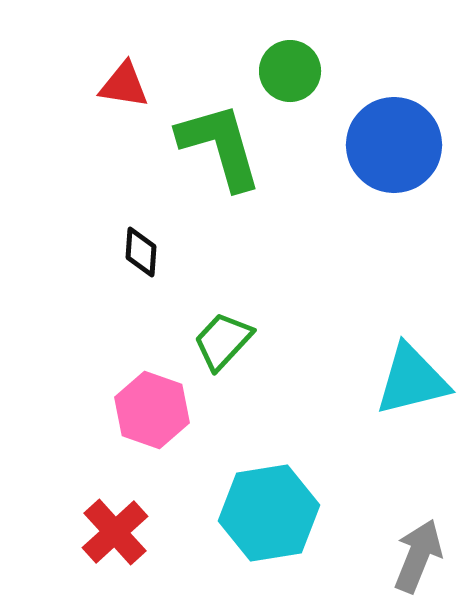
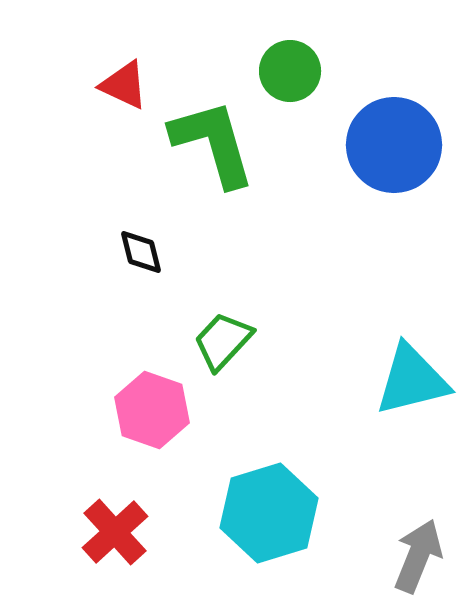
red triangle: rotated 16 degrees clockwise
green L-shape: moved 7 px left, 3 px up
black diamond: rotated 18 degrees counterclockwise
cyan hexagon: rotated 8 degrees counterclockwise
